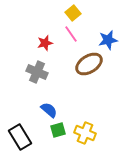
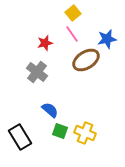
pink line: moved 1 px right
blue star: moved 1 px left, 1 px up
brown ellipse: moved 3 px left, 4 px up
gray cross: rotated 15 degrees clockwise
blue semicircle: moved 1 px right
green square: moved 2 px right, 1 px down; rotated 35 degrees clockwise
